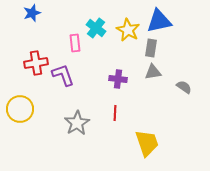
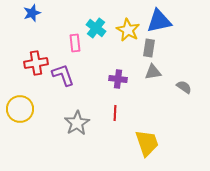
gray rectangle: moved 2 px left
